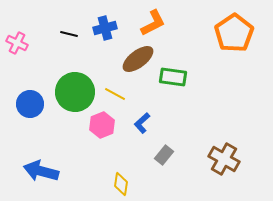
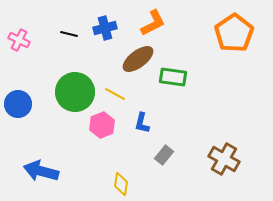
pink cross: moved 2 px right, 3 px up
blue circle: moved 12 px left
blue L-shape: rotated 35 degrees counterclockwise
